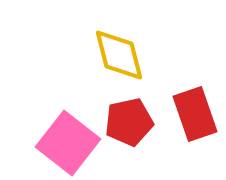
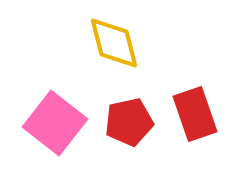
yellow diamond: moved 5 px left, 12 px up
pink square: moved 13 px left, 20 px up
